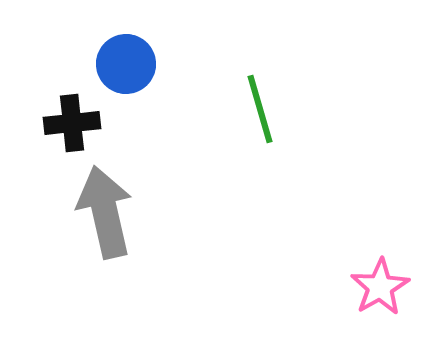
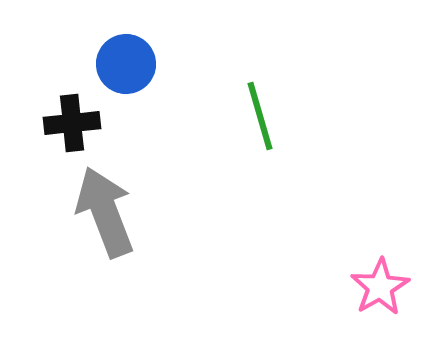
green line: moved 7 px down
gray arrow: rotated 8 degrees counterclockwise
